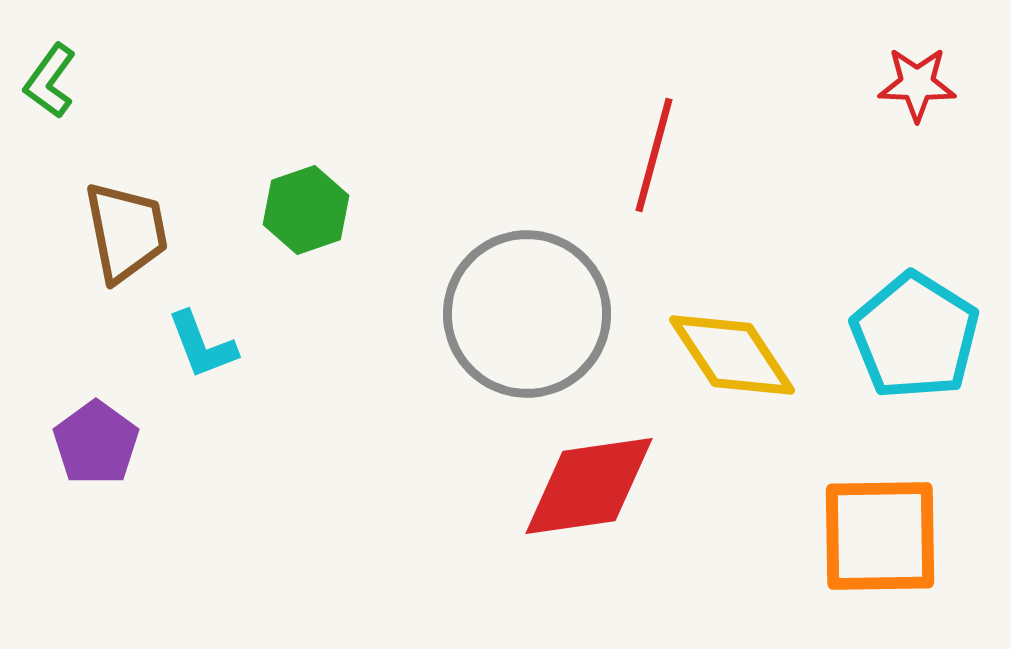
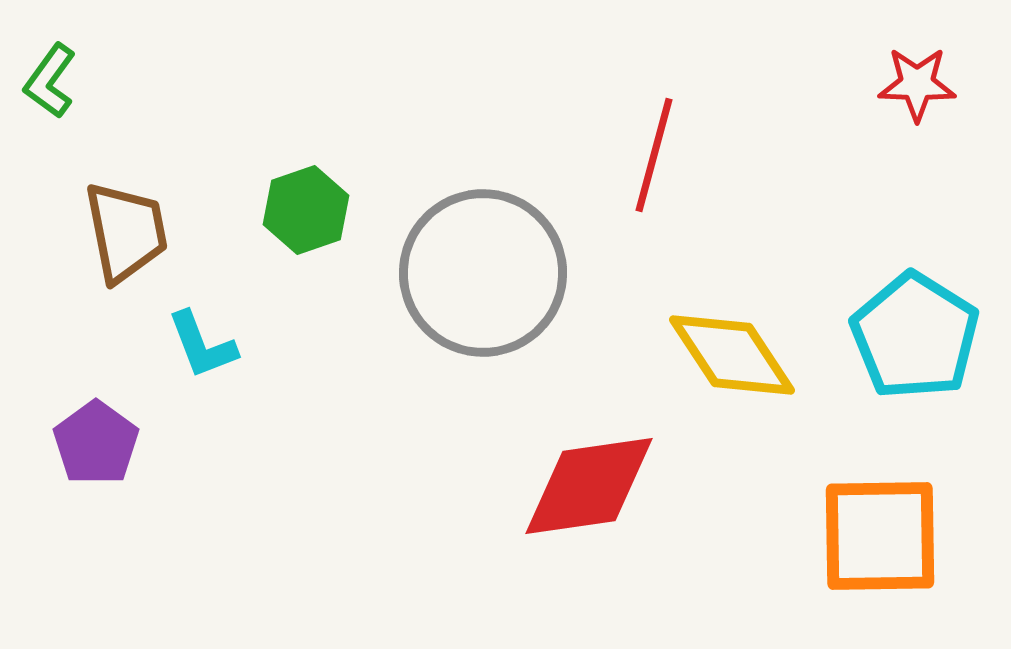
gray circle: moved 44 px left, 41 px up
